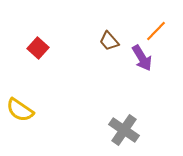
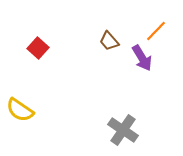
gray cross: moved 1 px left
